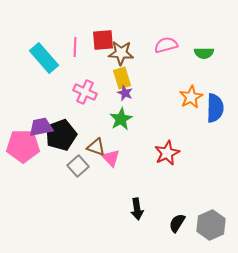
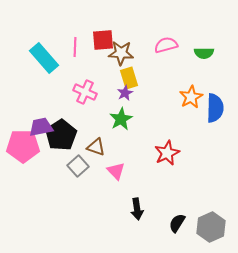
yellow rectangle: moved 7 px right
purple star: rotated 21 degrees clockwise
black pentagon: rotated 12 degrees counterclockwise
pink triangle: moved 5 px right, 13 px down
gray hexagon: moved 2 px down
